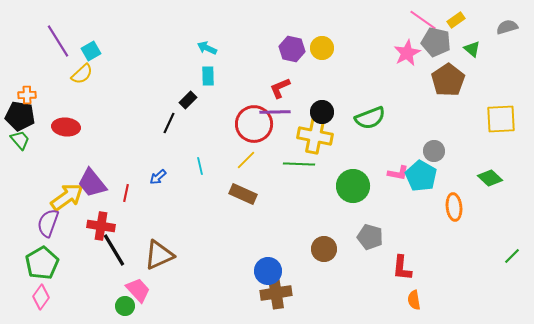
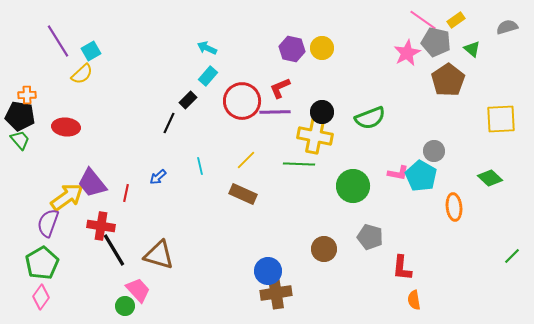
cyan rectangle at (208, 76): rotated 42 degrees clockwise
red circle at (254, 124): moved 12 px left, 23 px up
brown triangle at (159, 255): rotated 40 degrees clockwise
